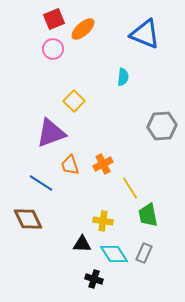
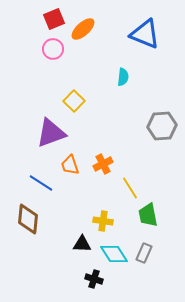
brown diamond: rotated 32 degrees clockwise
